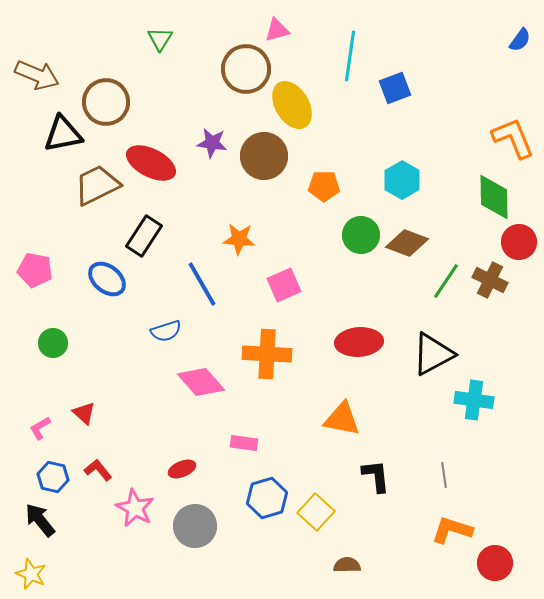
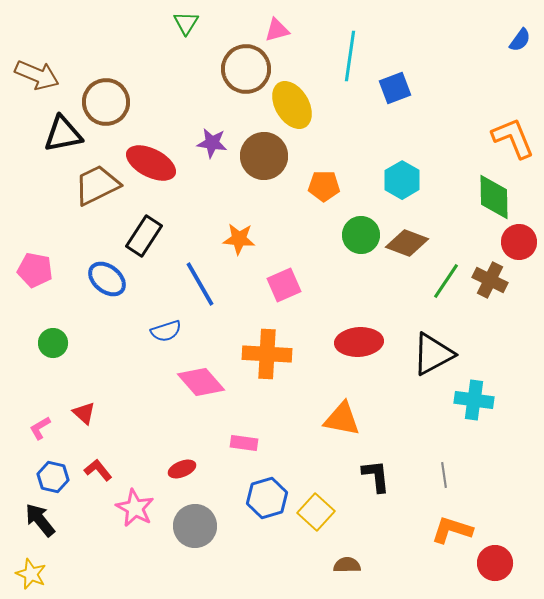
green triangle at (160, 39): moved 26 px right, 16 px up
blue line at (202, 284): moved 2 px left
